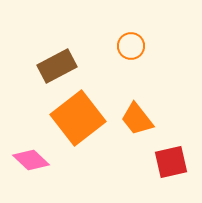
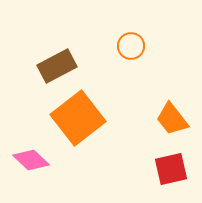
orange trapezoid: moved 35 px right
red square: moved 7 px down
